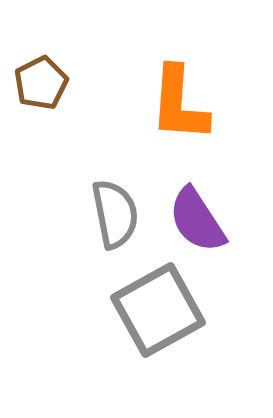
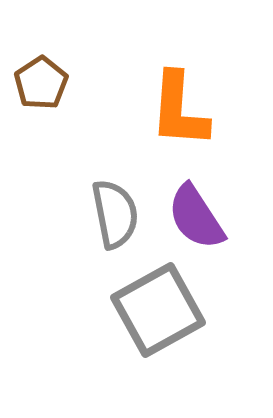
brown pentagon: rotated 6 degrees counterclockwise
orange L-shape: moved 6 px down
purple semicircle: moved 1 px left, 3 px up
